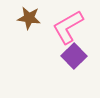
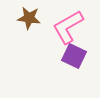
purple square: rotated 20 degrees counterclockwise
